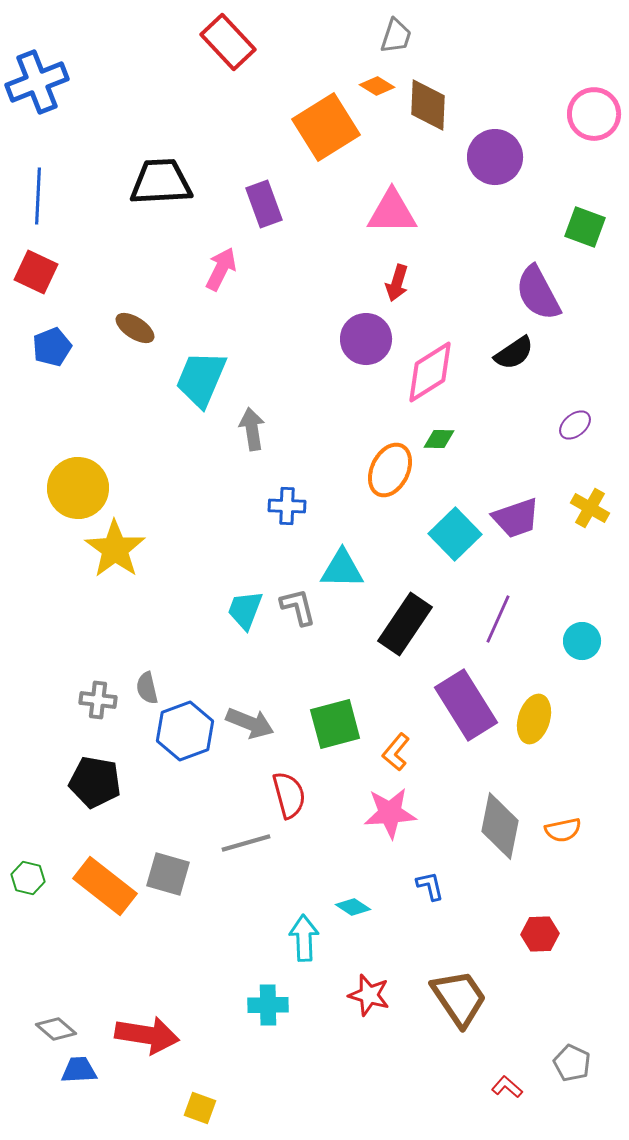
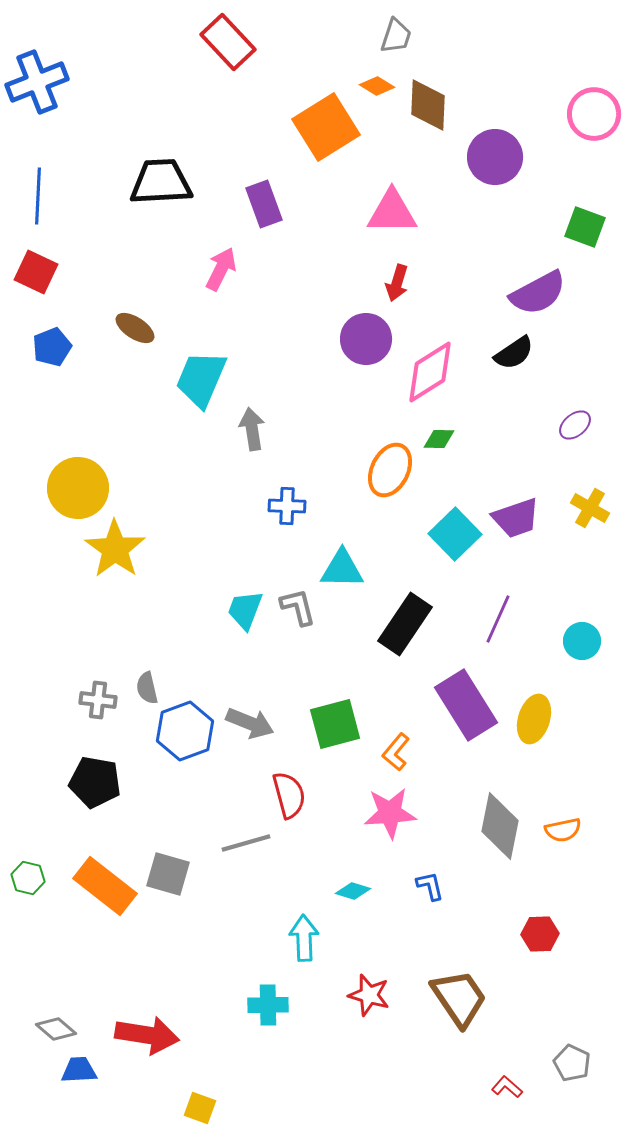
purple semicircle at (538, 293): rotated 90 degrees counterclockwise
cyan diamond at (353, 907): moved 16 px up; rotated 16 degrees counterclockwise
